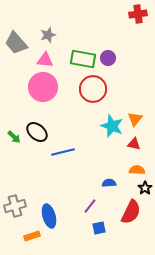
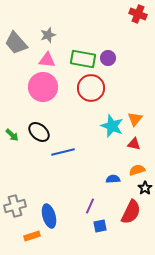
red cross: rotated 30 degrees clockwise
pink triangle: moved 2 px right
red circle: moved 2 px left, 1 px up
black ellipse: moved 2 px right
green arrow: moved 2 px left, 2 px up
orange semicircle: rotated 21 degrees counterclockwise
blue semicircle: moved 4 px right, 4 px up
purple line: rotated 14 degrees counterclockwise
blue square: moved 1 px right, 2 px up
